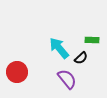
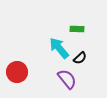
green rectangle: moved 15 px left, 11 px up
black semicircle: moved 1 px left
